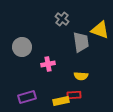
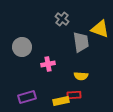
yellow triangle: moved 1 px up
